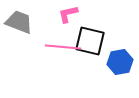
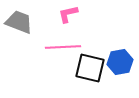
black square: moved 27 px down
pink line: rotated 8 degrees counterclockwise
